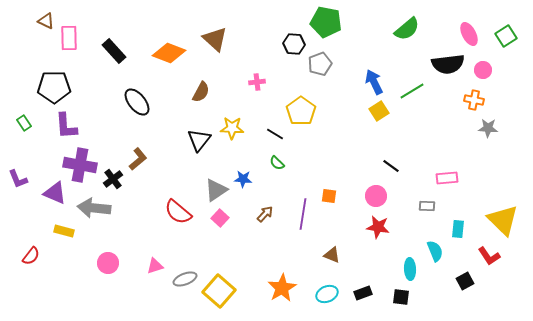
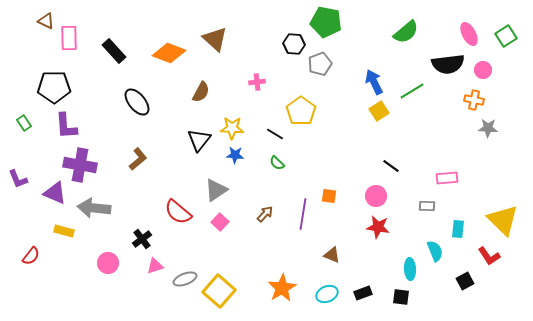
green semicircle at (407, 29): moved 1 px left, 3 px down
black cross at (113, 179): moved 29 px right, 60 px down
blue star at (243, 179): moved 8 px left, 24 px up
pink square at (220, 218): moved 4 px down
